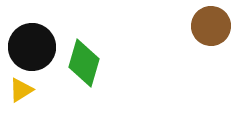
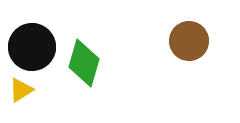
brown circle: moved 22 px left, 15 px down
